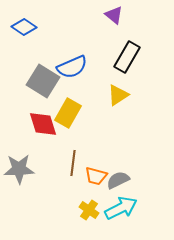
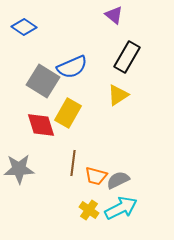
red diamond: moved 2 px left, 1 px down
